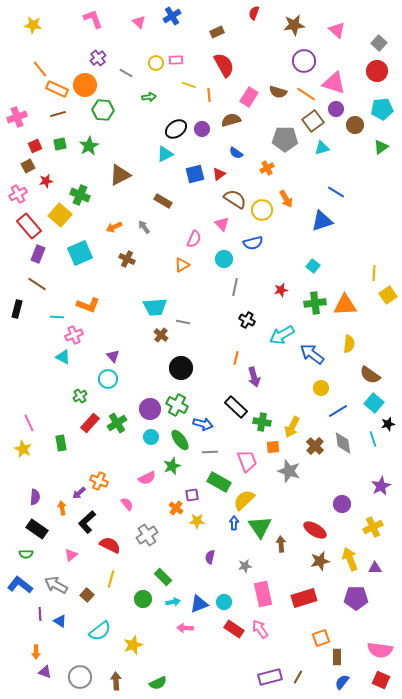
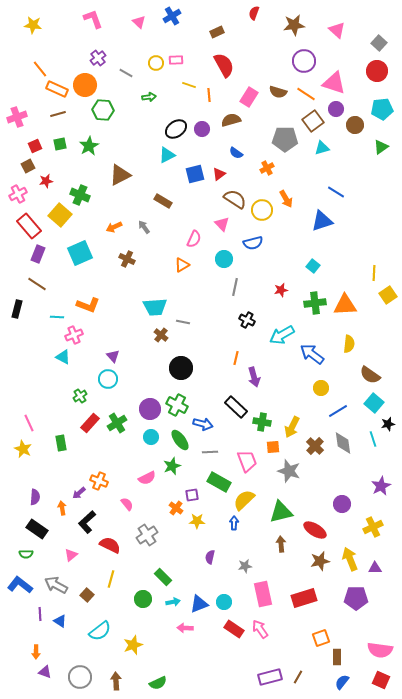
cyan triangle at (165, 154): moved 2 px right, 1 px down
green triangle at (260, 527): moved 21 px right, 15 px up; rotated 50 degrees clockwise
